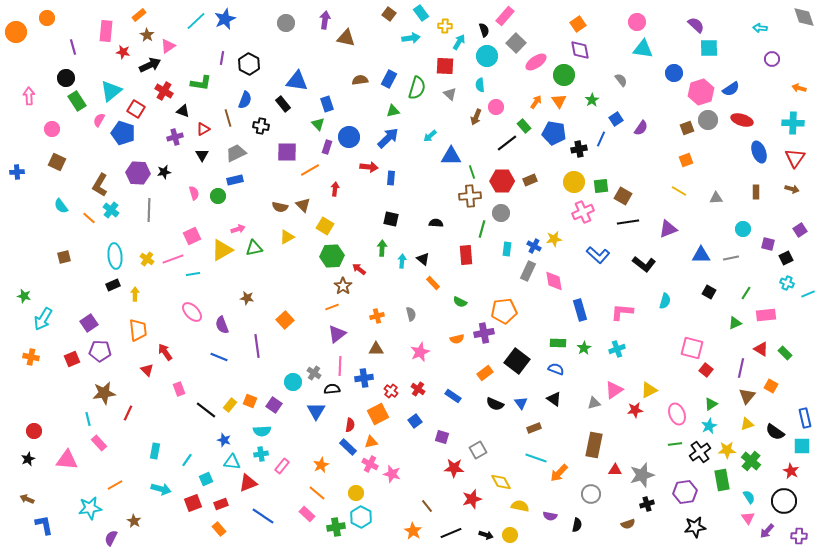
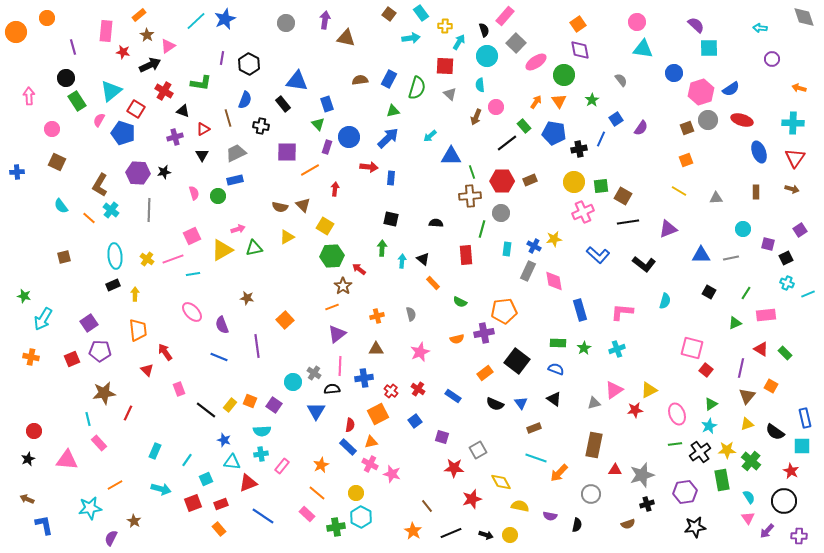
cyan rectangle at (155, 451): rotated 14 degrees clockwise
